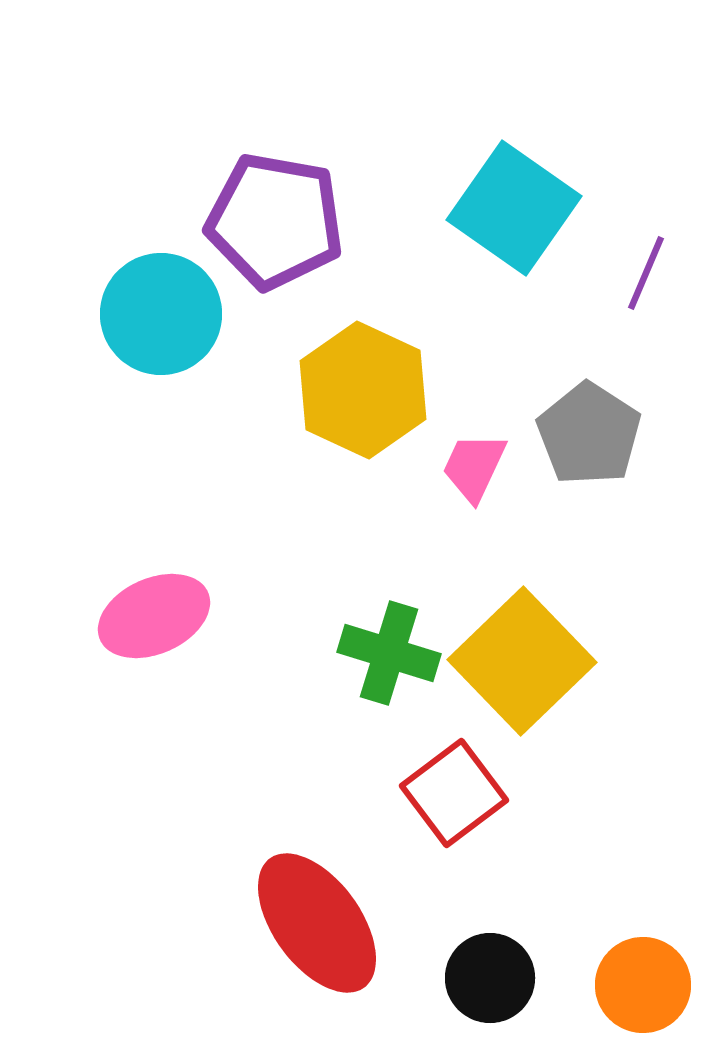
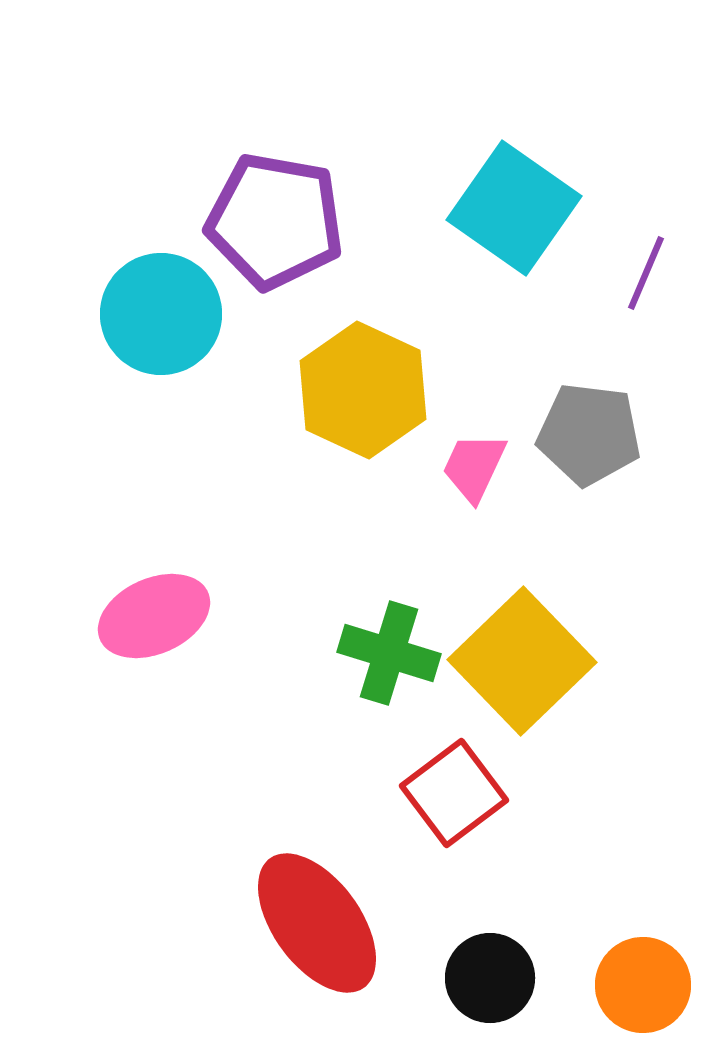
gray pentagon: rotated 26 degrees counterclockwise
